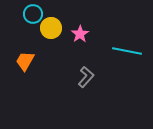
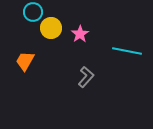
cyan circle: moved 2 px up
